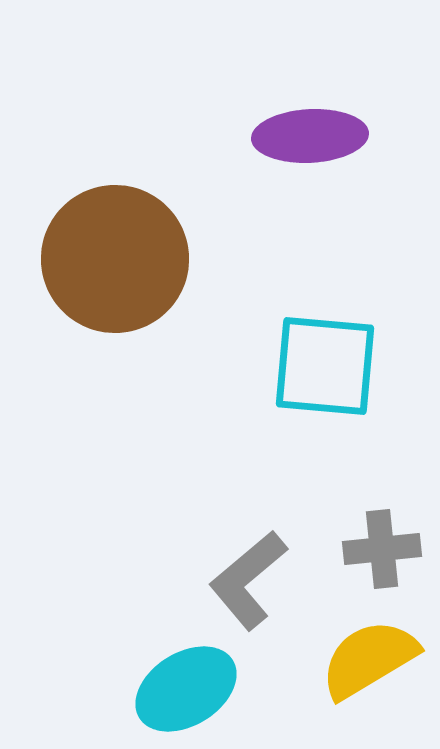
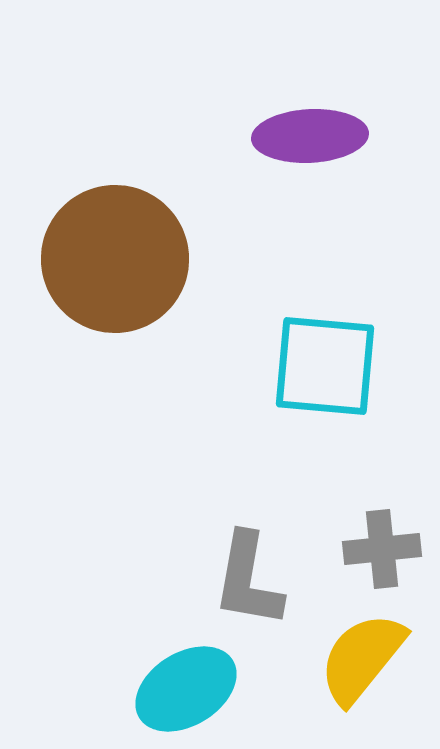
gray L-shape: rotated 40 degrees counterclockwise
yellow semicircle: moved 7 px left, 1 px up; rotated 20 degrees counterclockwise
